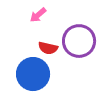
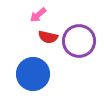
red semicircle: moved 11 px up
